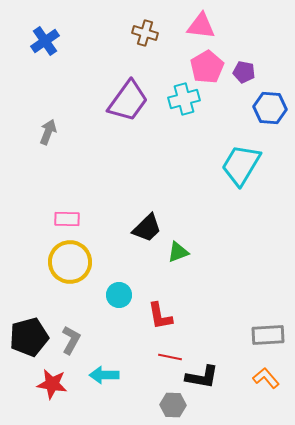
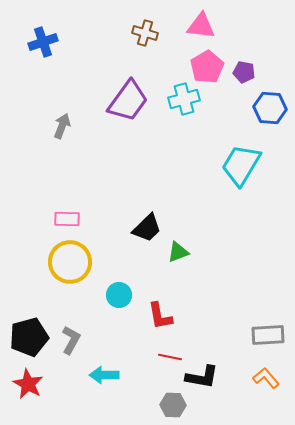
blue cross: moved 2 px left, 1 px down; rotated 16 degrees clockwise
gray arrow: moved 14 px right, 6 px up
red star: moved 24 px left; rotated 20 degrees clockwise
